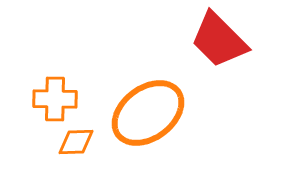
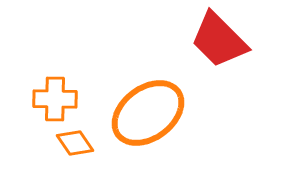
orange diamond: moved 1 px left, 1 px down; rotated 57 degrees clockwise
